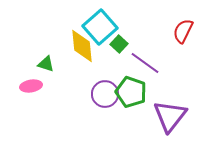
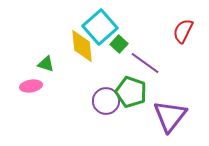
purple circle: moved 1 px right, 7 px down
